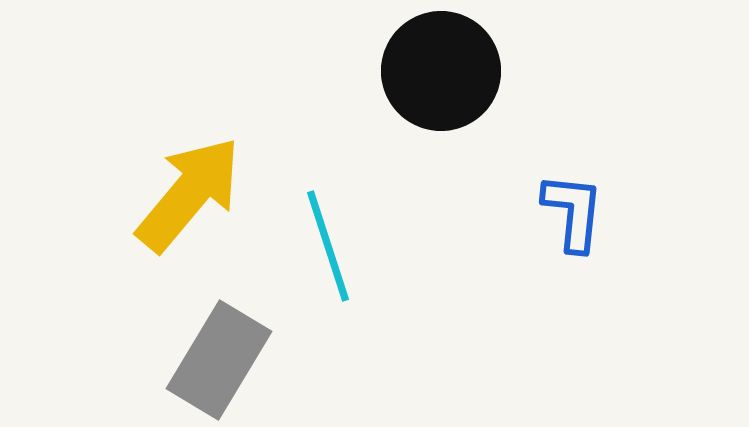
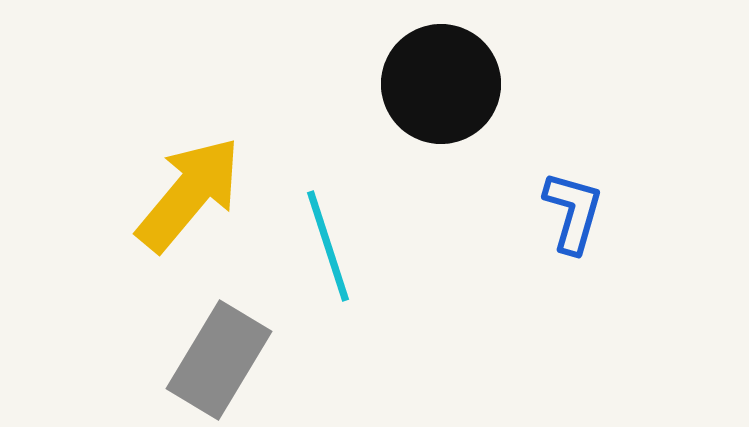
black circle: moved 13 px down
blue L-shape: rotated 10 degrees clockwise
